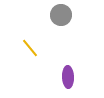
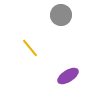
purple ellipse: moved 1 px up; rotated 60 degrees clockwise
